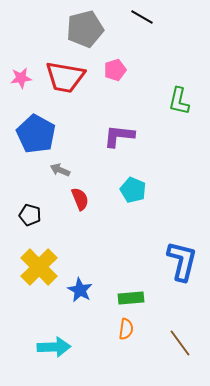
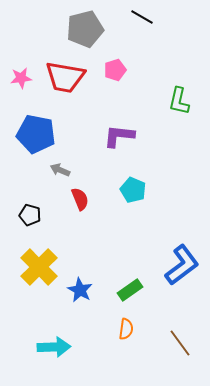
blue pentagon: rotated 18 degrees counterclockwise
blue L-shape: moved 4 px down; rotated 39 degrees clockwise
green rectangle: moved 1 px left, 8 px up; rotated 30 degrees counterclockwise
